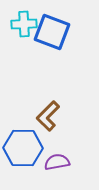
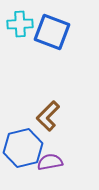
cyan cross: moved 4 px left
blue hexagon: rotated 15 degrees counterclockwise
purple semicircle: moved 7 px left
